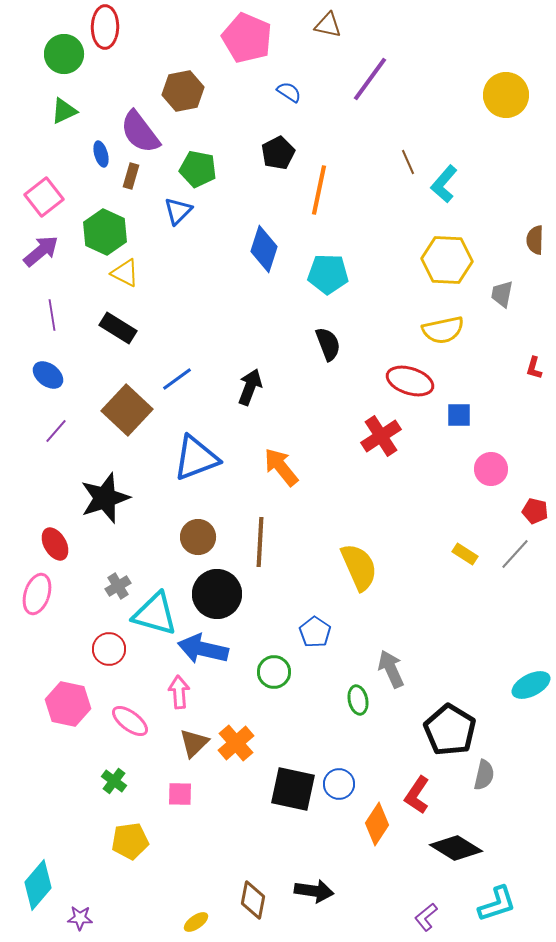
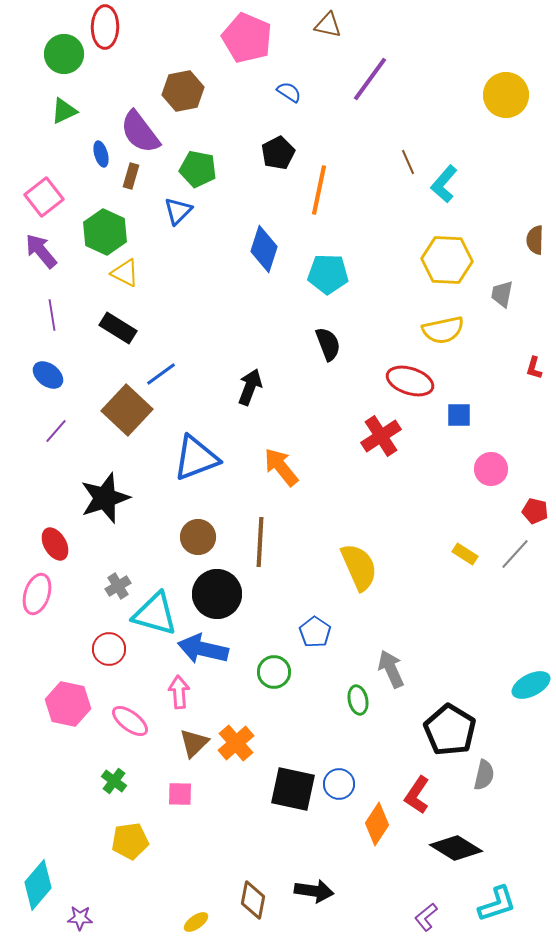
purple arrow at (41, 251): rotated 90 degrees counterclockwise
blue line at (177, 379): moved 16 px left, 5 px up
